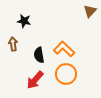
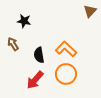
brown arrow: rotated 24 degrees counterclockwise
orange L-shape: moved 2 px right
